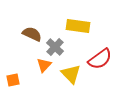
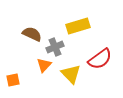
yellow rectangle: rotated 25 degrees counterclockwise
gray cross: rotated 24 degrees clockwise
